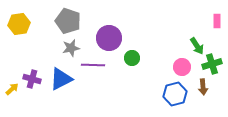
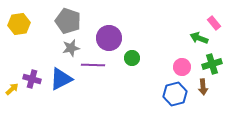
pink rectangle: moved 3 px left, 2 px down; rotated 40 degrees counterclockwise
green arrow: moved 2 px right, 8 px up; rotated 144 degrees clockwise
